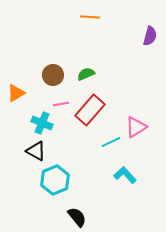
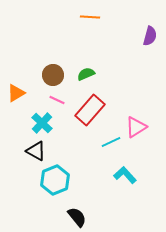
pink line: moved 4 px left, 4 px up; rotated 35 degrees clockwise
cyan cross: rotated 20 degrees clockwise
